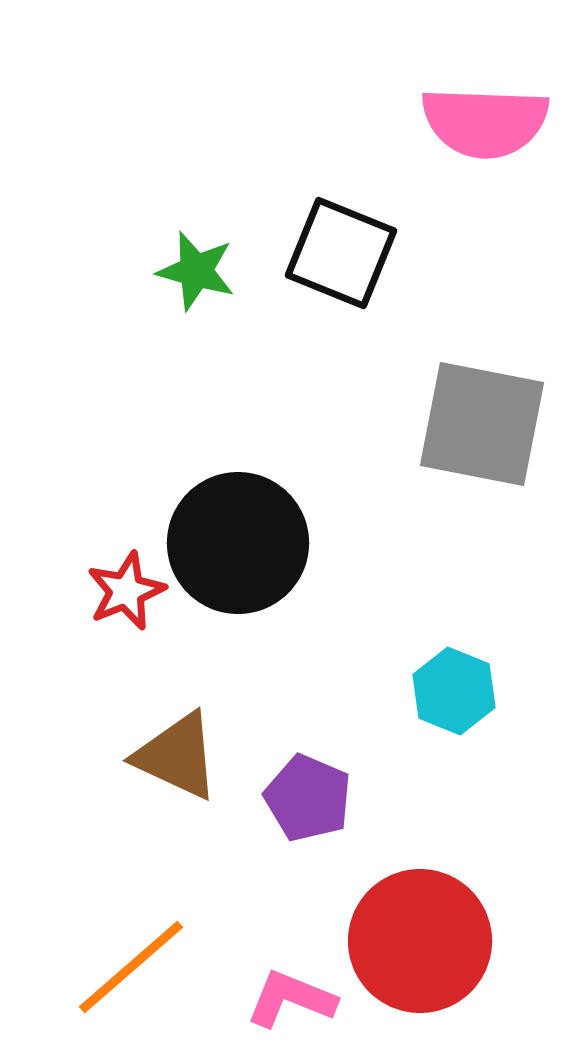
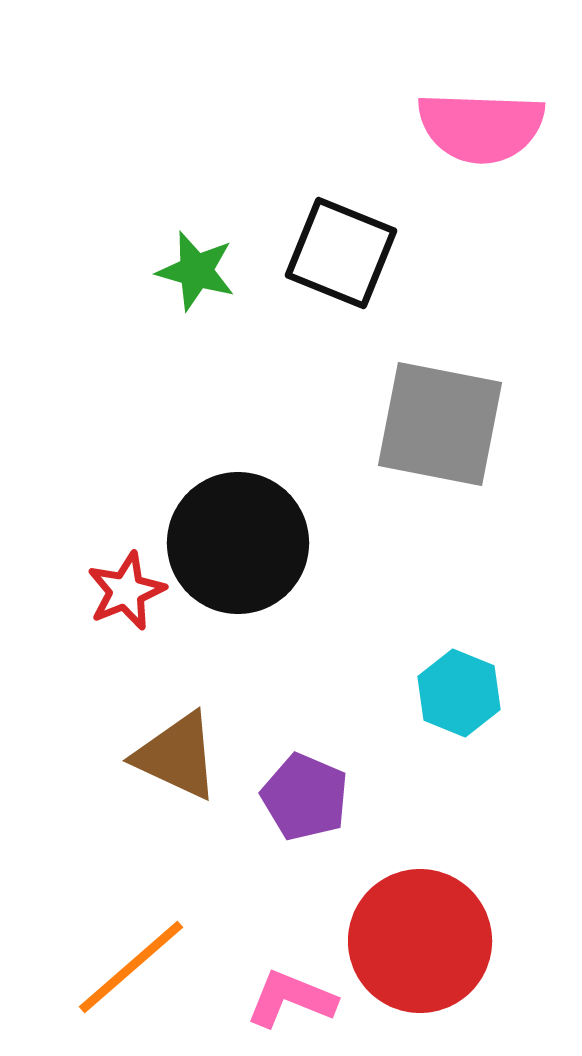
pink semicircle: moved 4 px left, 5 px down
gray square: moved 42 px left
cyan hexagon: moved 5 px right, 2 px down
purple pentagon: moved 3 px left, 1 px up
